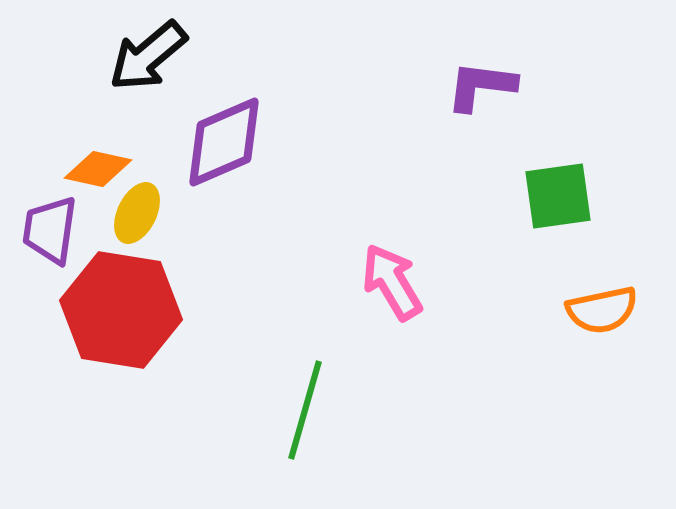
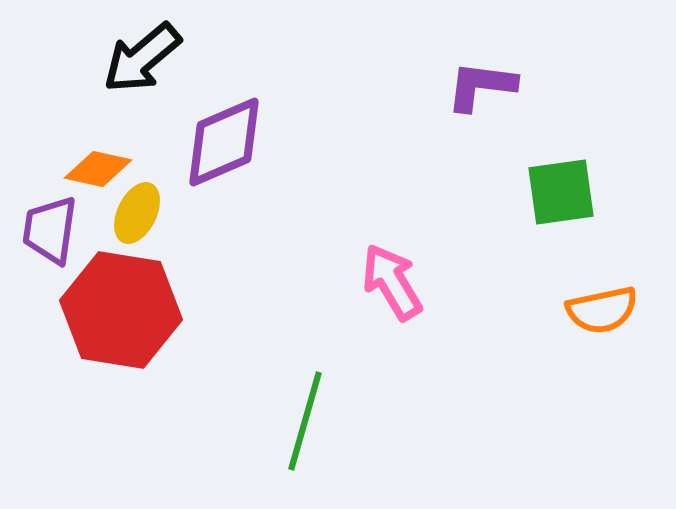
black arrow: moved 6 px left, 2 px down
green square: moved 3 px right, 4 px up
green line: moved 11 px down
